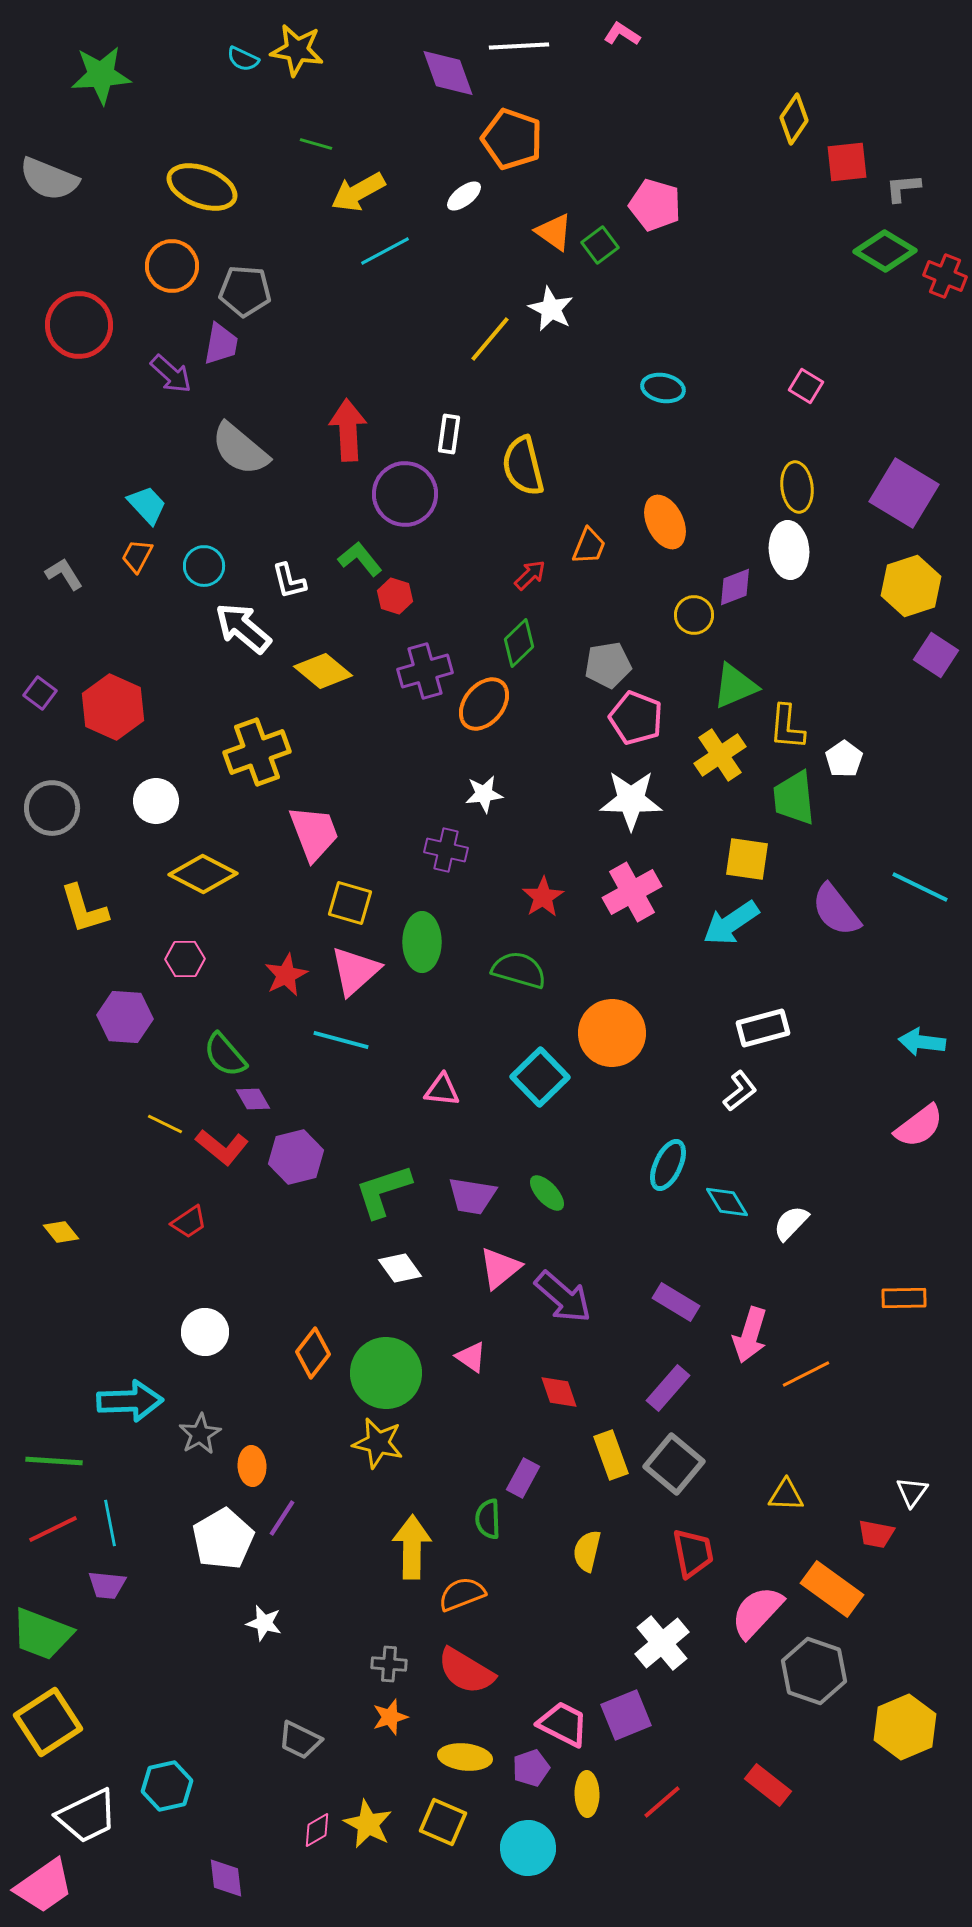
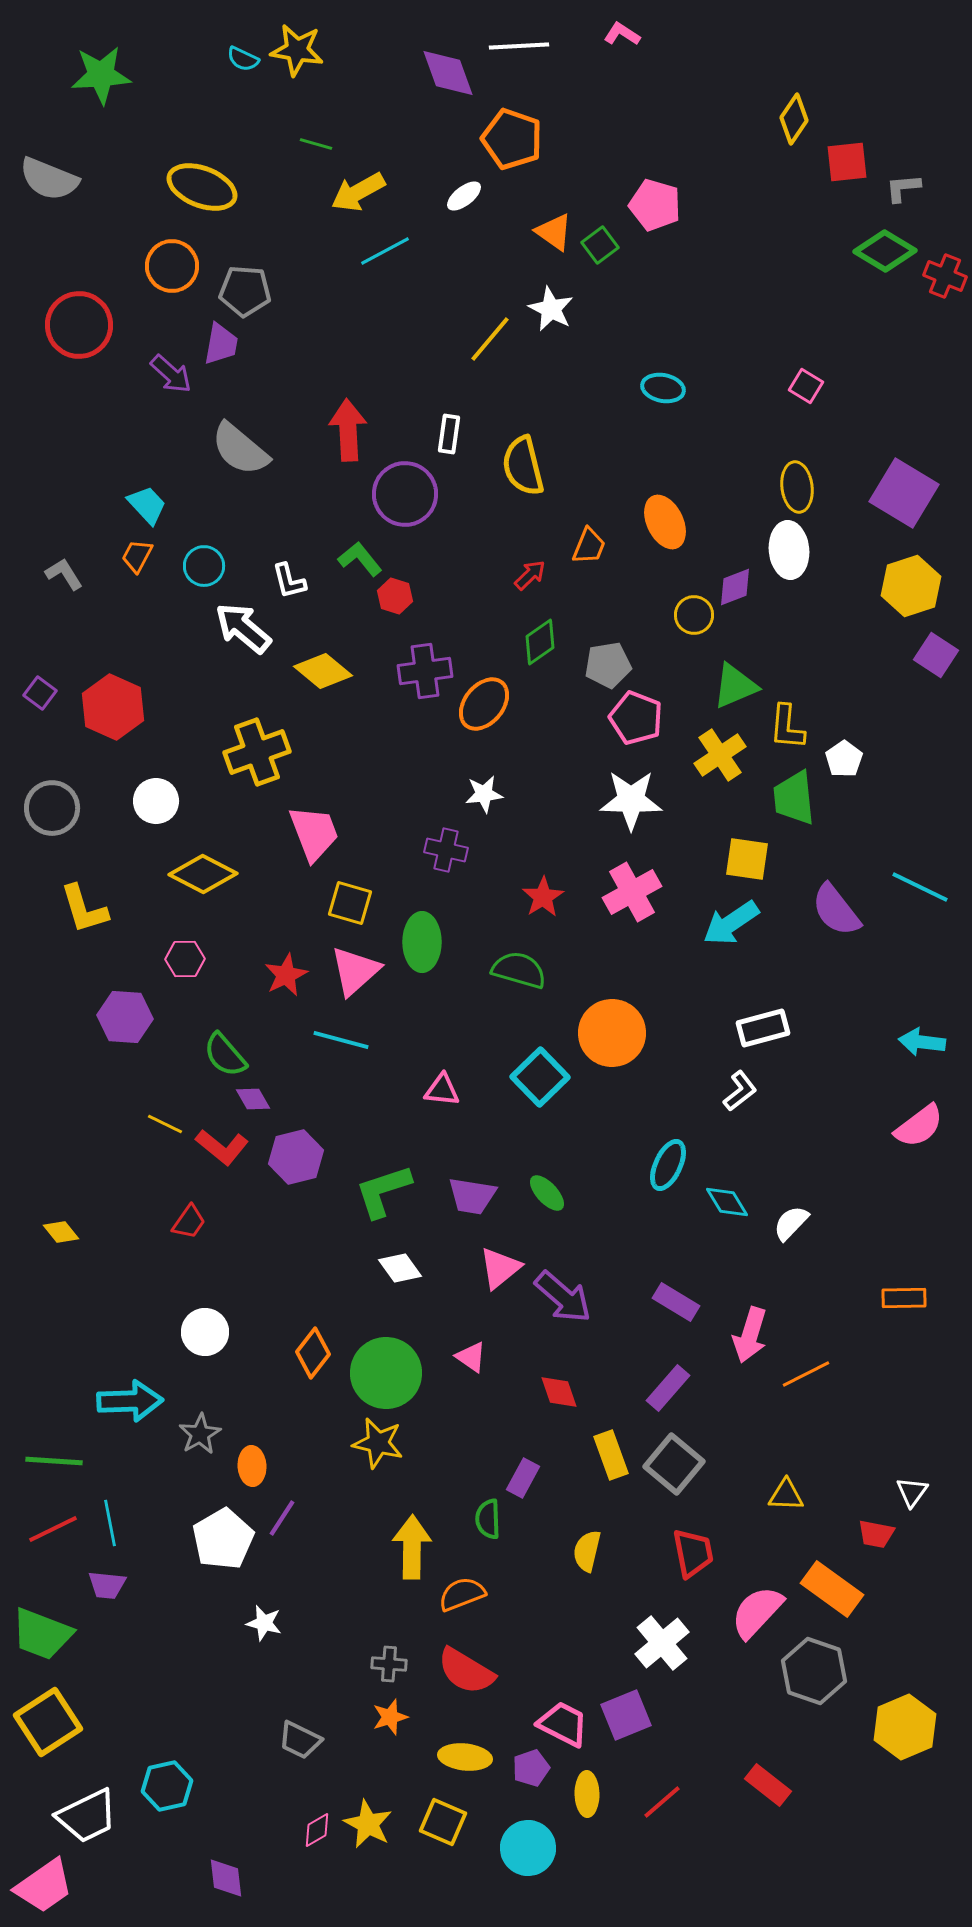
green diamond at (519, 643): moved 21 px right, 1 px up; rotated 9 degrees clockwise
purple cross at (425, 671): rotated 8 degrees clockwise
red trapezoid at (189, 1222): rotated 21 degrees counterclockwise
